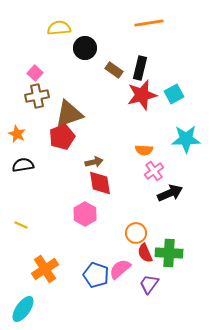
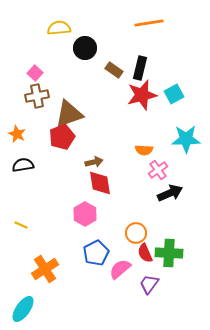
pink cross: moved 4 px right, 1 px up
blue pentagon: moved 22 px up; rotated 25 degrees clockwise
